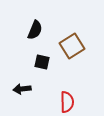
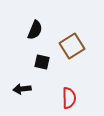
red semicircle: moved 2 px right, 4 px up
